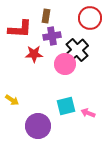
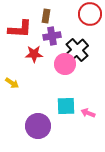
red circle: moved 4 px up
yellow arrow: moved 17 px up
cyan square: rotated 12 degrees clockwise
